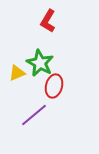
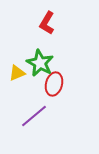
red L-shape: moved 1 px left, 2 px down
red ellipse: moved 2 px up
purple line: moved 1 px down
